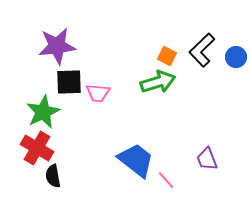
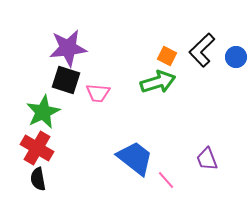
purple star: moved 11 px right, 2 px down
black square: moved 3 px left, 2 px up; rotated 20 degrees clockwise
blue trapezoid: moved 1 px left, 2 px up
black semicircle: moved 15 px left, 3 px down
